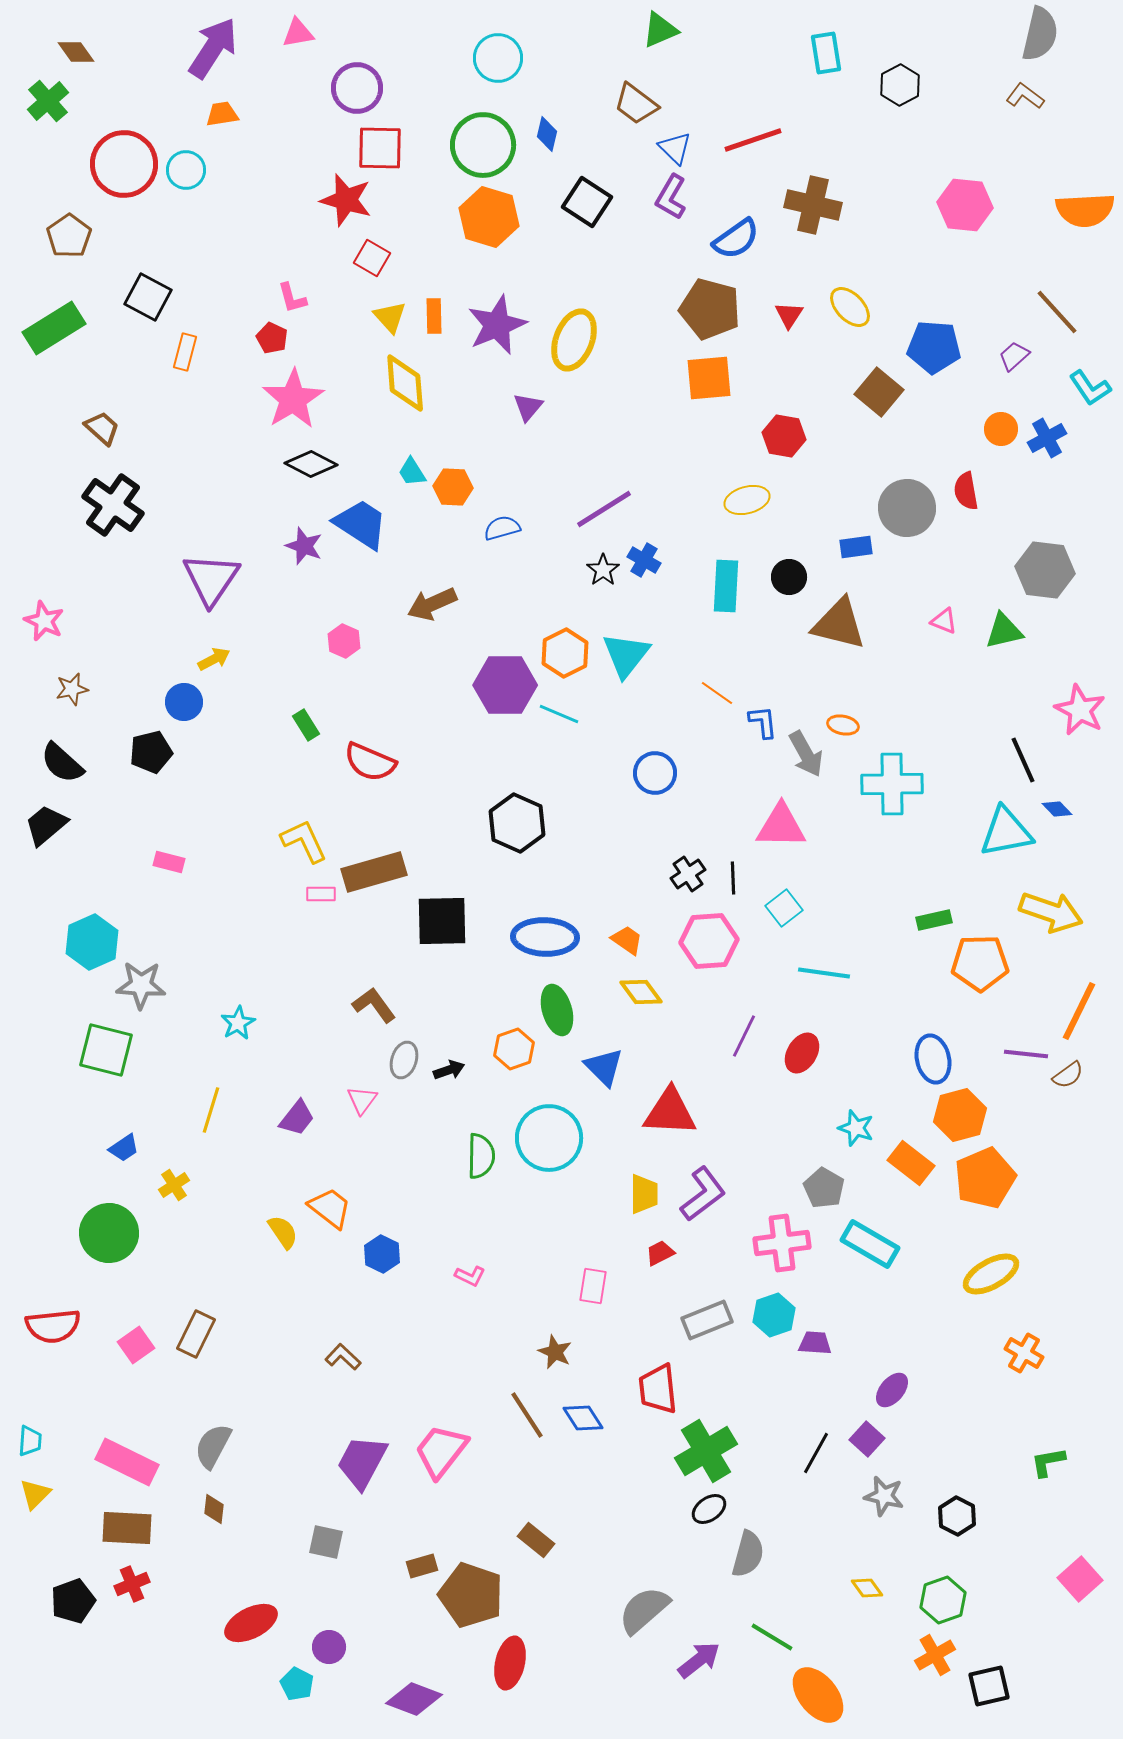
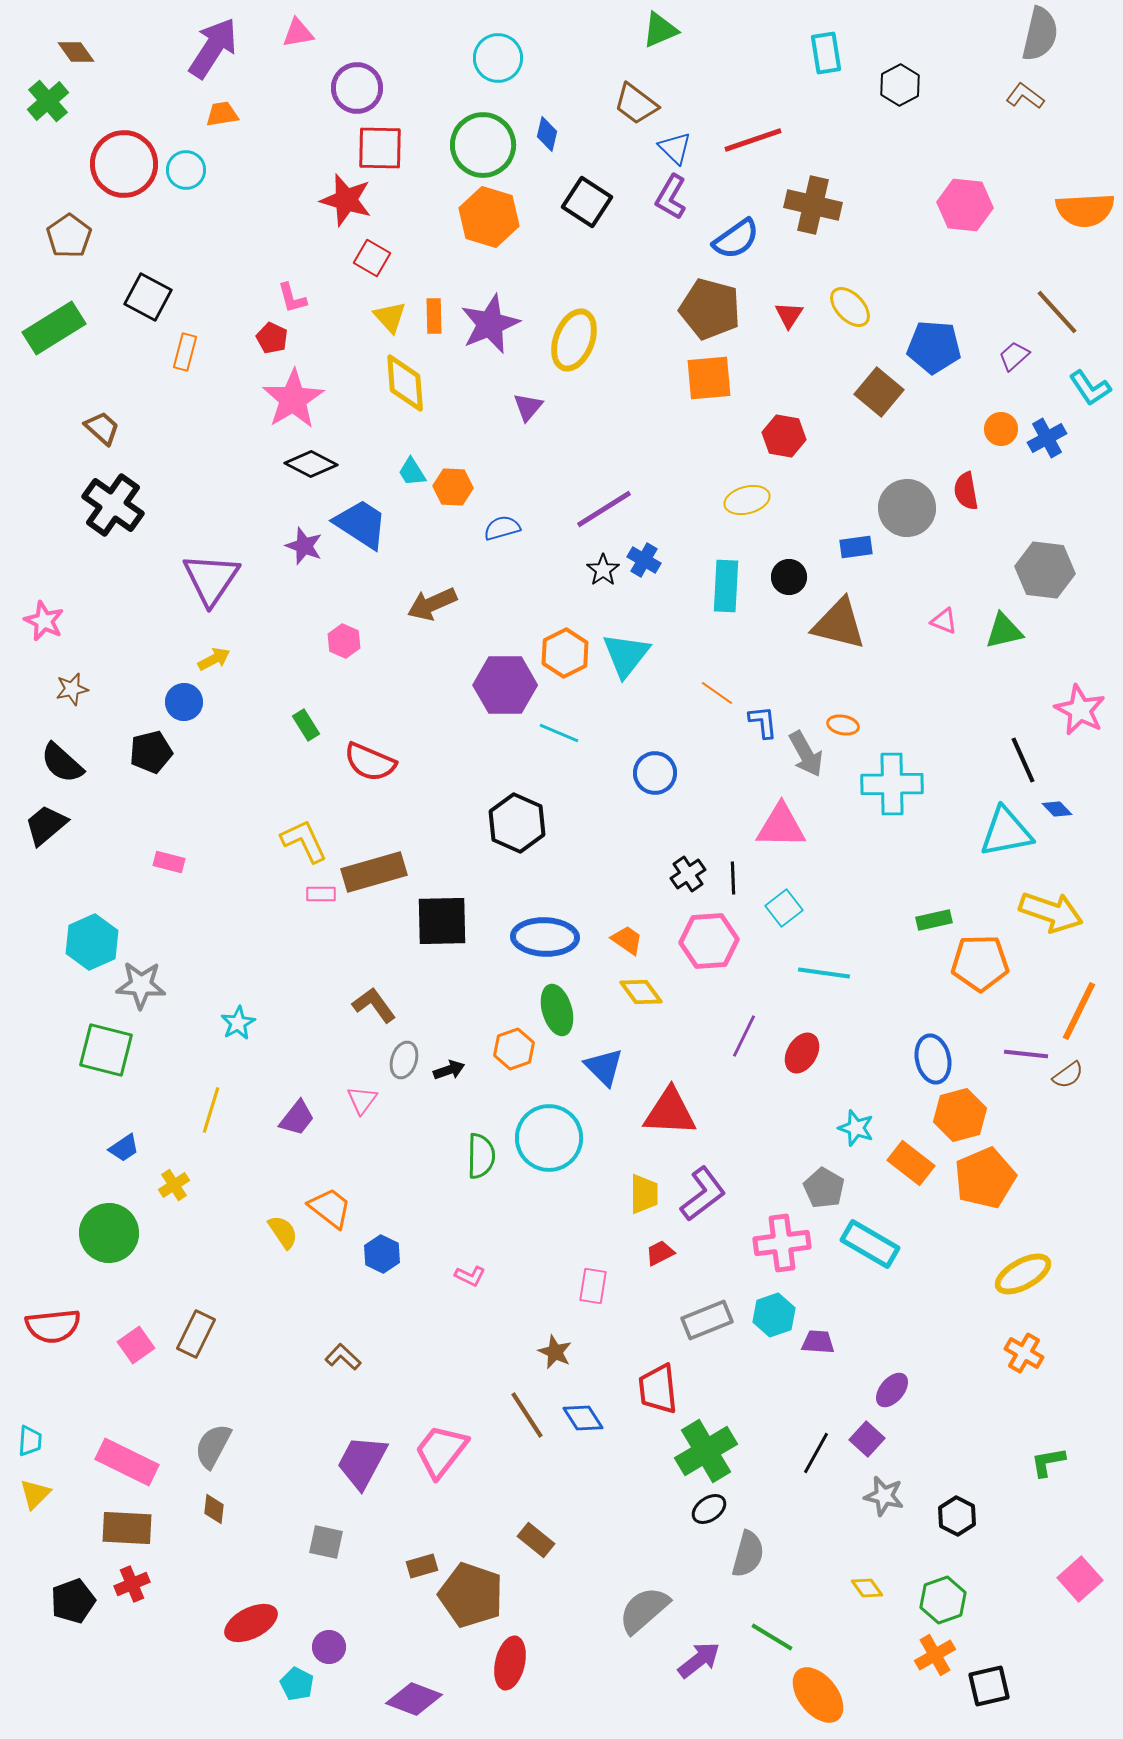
purple star at (497, 325): moved 7 px left, 1 px up
cyan line at (559, 714): moved 19 px down
yellow ellipse at (991, 1274): moved 32 px right
purple trapezoid at (815, 1343): moved 3 px right, 1 px up
